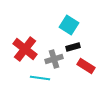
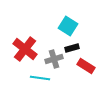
cyan square: moved 1 px left, 1 px down
black rectangle: moved 1 px left, 1 px down
